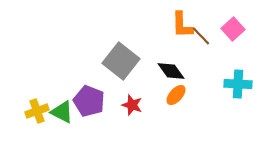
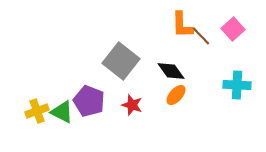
cyan cross: moved 1 px left, 1 px down
